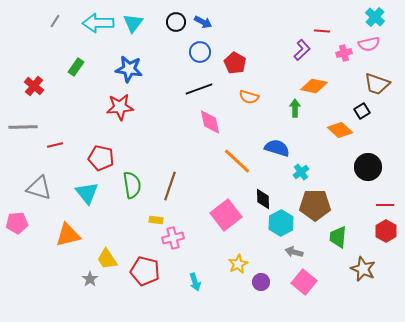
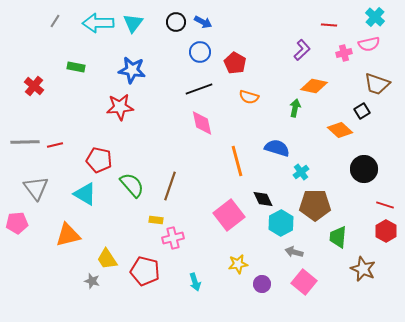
red line at (322, 31): moved 7 px right, 6 px up
green rectangle at (76, 67): rotated 66 degrees clockwise
blue star at (129, 69): moved 3 px right, 1 px down
green arrow at (295, 108): rotated 12 degrees clockwise
pink diamond at (210, 122): moved 8 px left, 1 px down
gray line at (23, 127): moved 2 px right, 15 px down
red pentagon at (101, 158): moved 2 px left, 2 px down
orange line at (237, 161): rotated 32 degrees clockwise
black circle at (368, 167): moved 4 px left, 2 px down
green semicircle at (132, 185): rotated 32 degrees counterclockwise
gray triangle at (39, 188): moved 3 px left; rotated 36 degrees clockwise
cyan triangle at (87, 193): moved 2 px left, 1 px down; rotated 20 degrees counterclockwise
black diamond at (263, 199): rotated 25 degrees counterclockwise
red line at (385, 205): rotated 18 degrees clockwise
pink square at (226, 215): moved 3 px right
yellow star at (238, 264): rotated 18 degrees clockwise
gray star at (90, 279): moved 2 px right, 2 px down; rotated 21 degrees counterclockwise
purple circle at (261, 282): moved 1 px right, 2 px down
